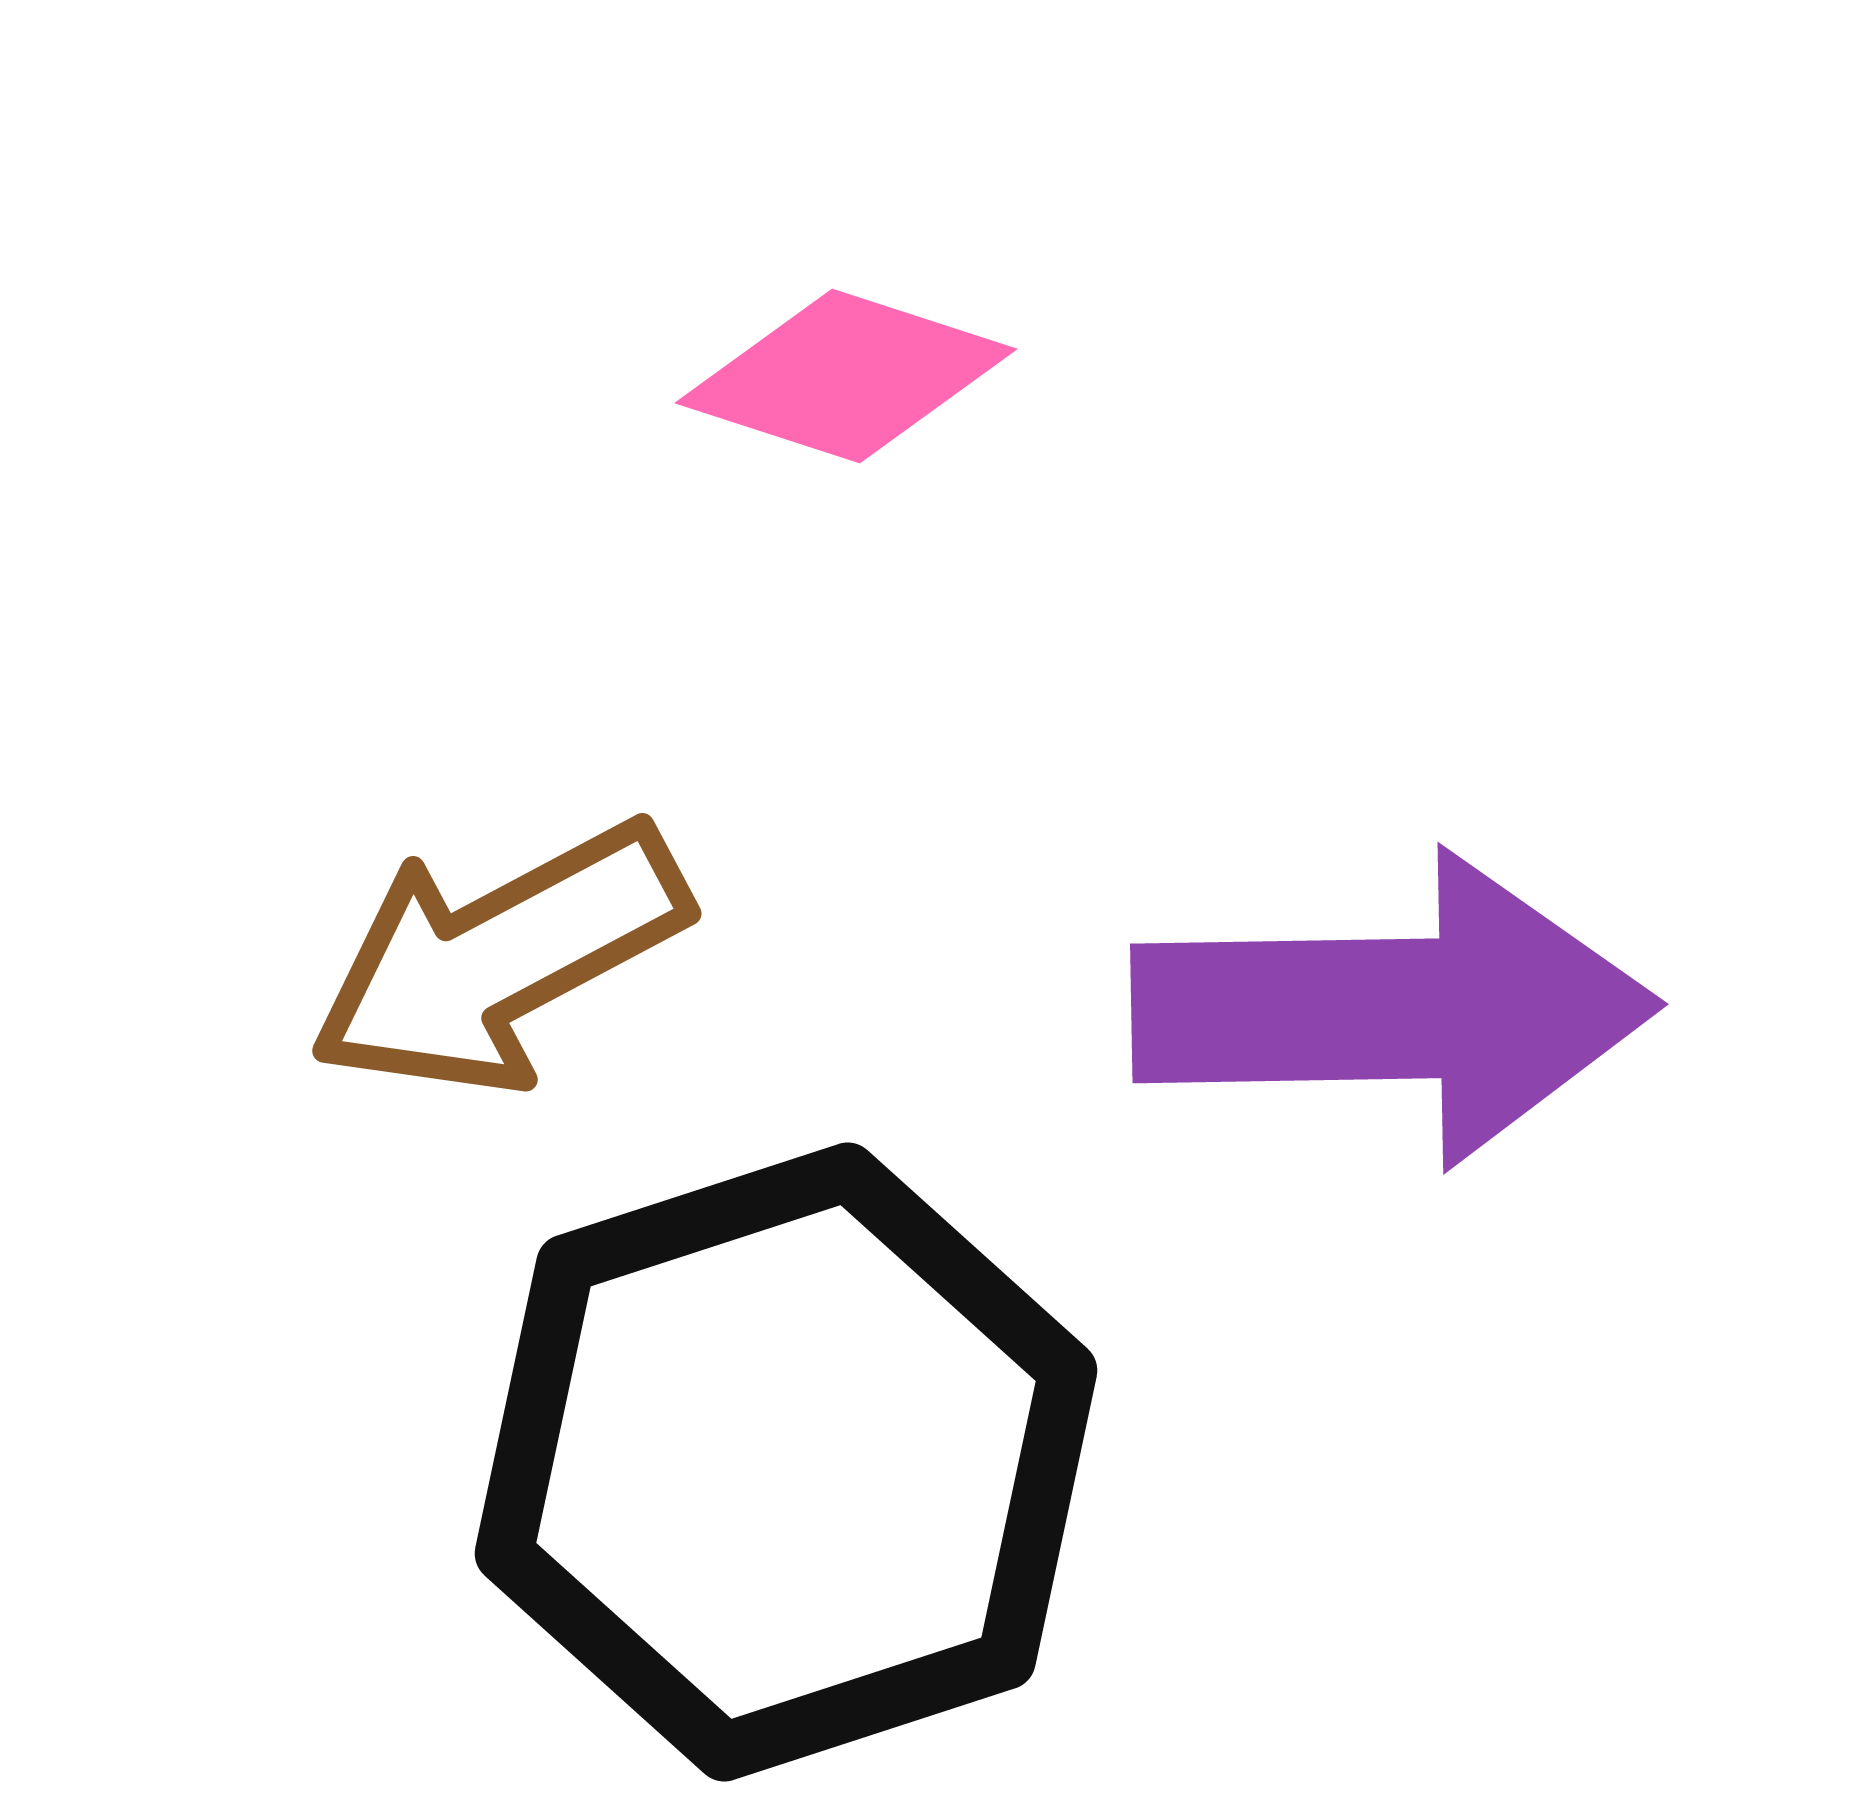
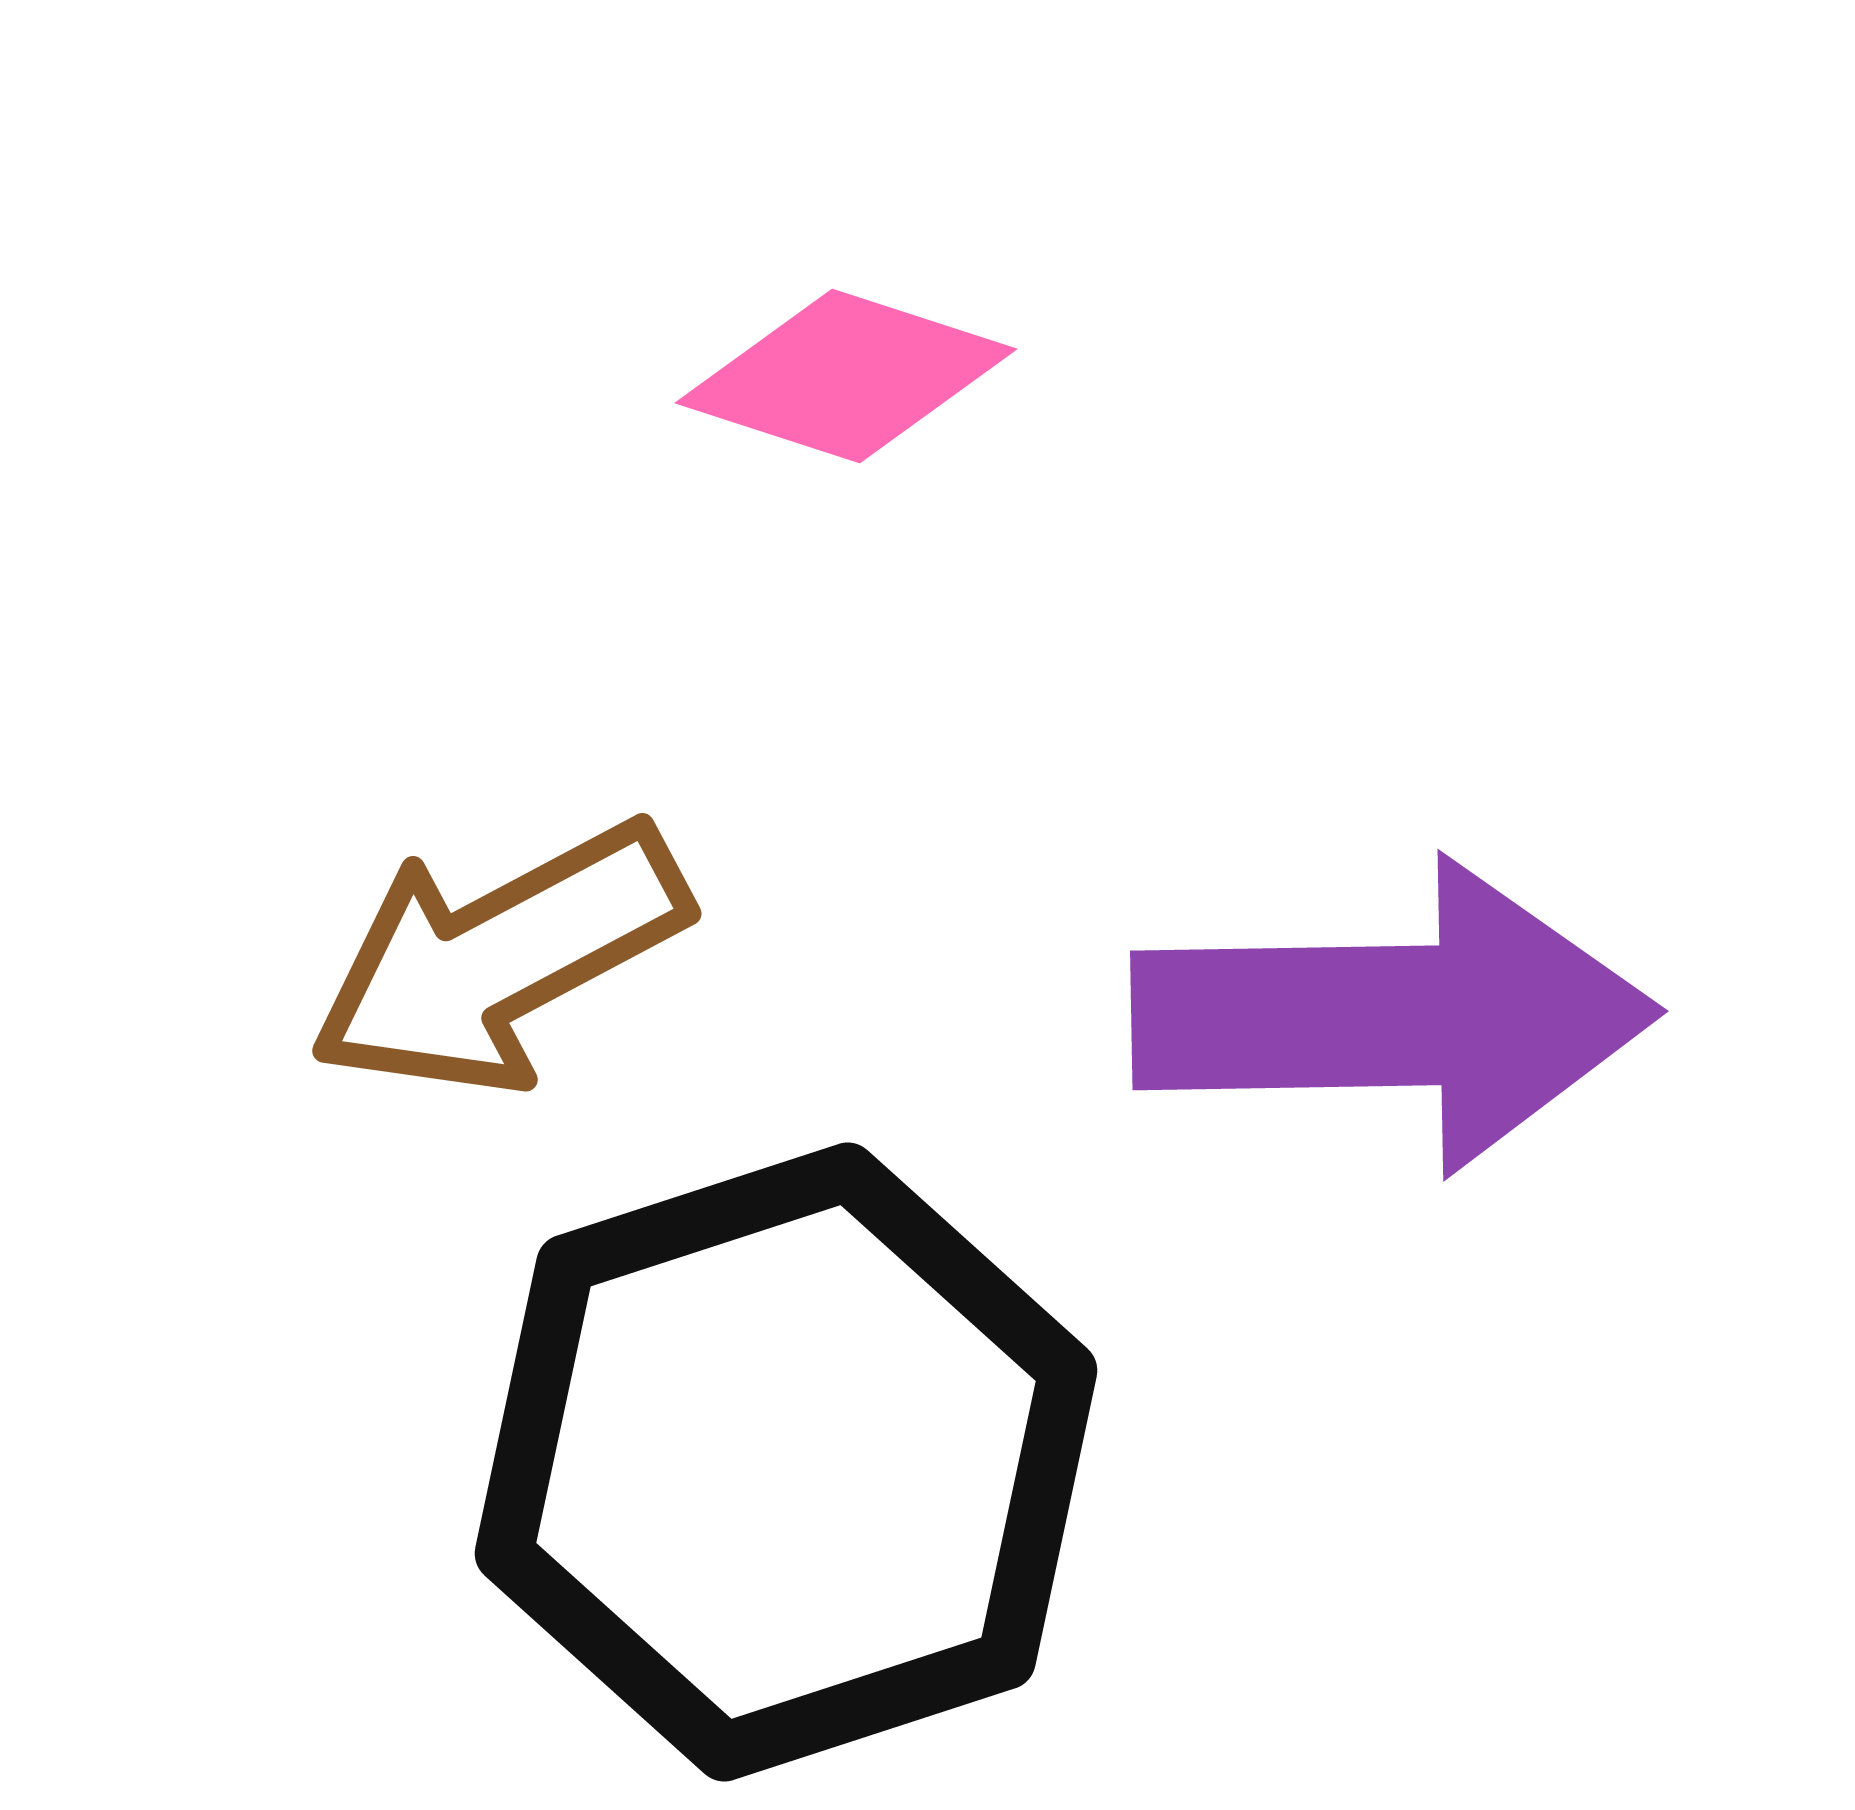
purple arrow: moved 7 px down
